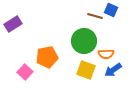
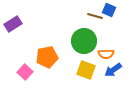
blue square: moved 2 px left
